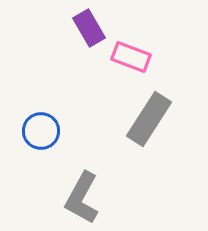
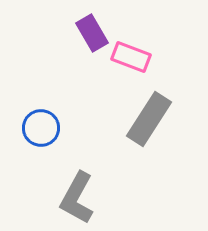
purple rectangle: moved 3 px right, 5 px down
blue circle: moved 3 px up
gray L-shape: moved 5 px left
